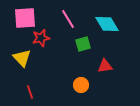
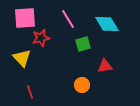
orange circle: moved 1 px right
